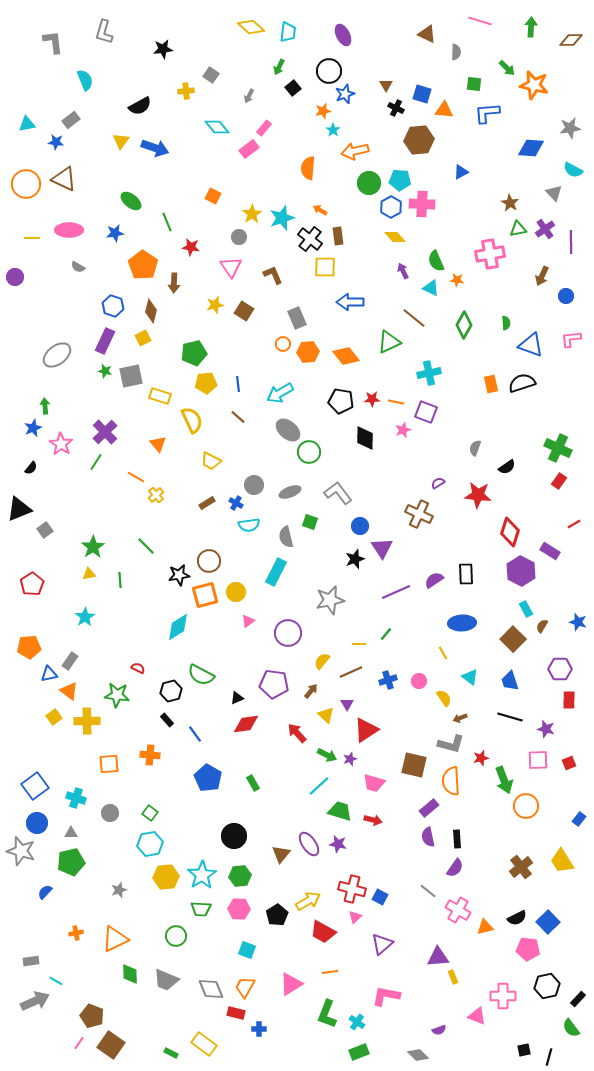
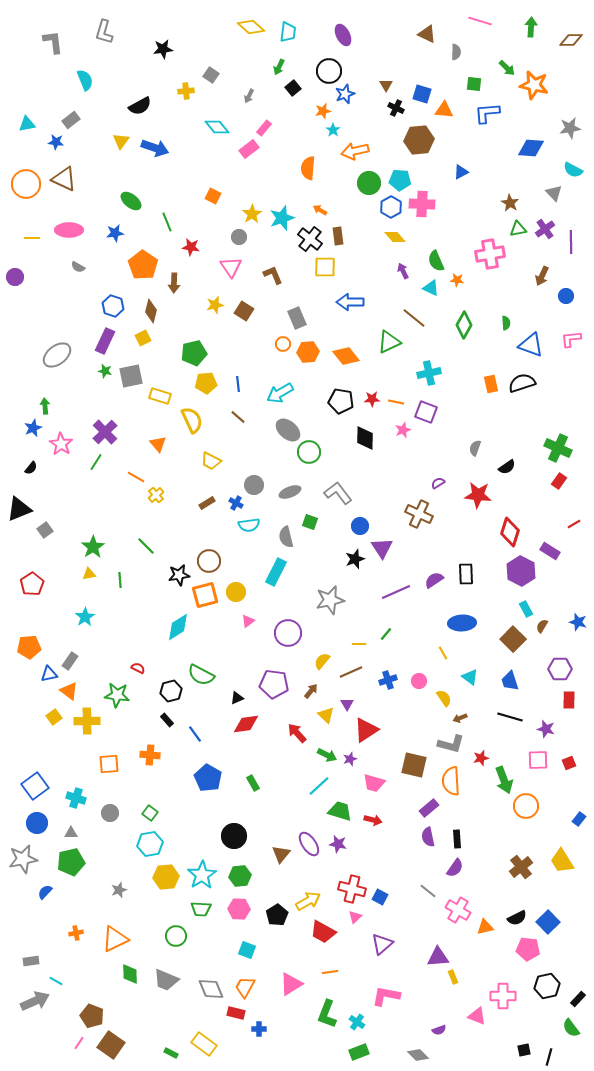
gray star at (21, 851): moved 2 px right, 8 px down; rotated 28 degrees counterclockwise
